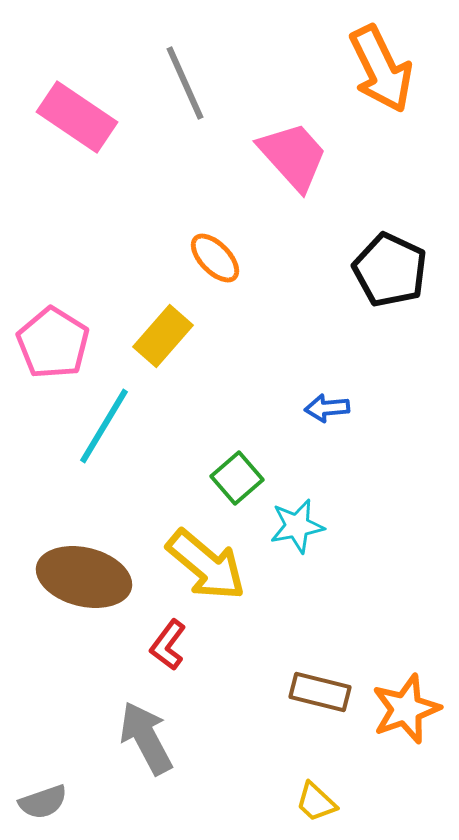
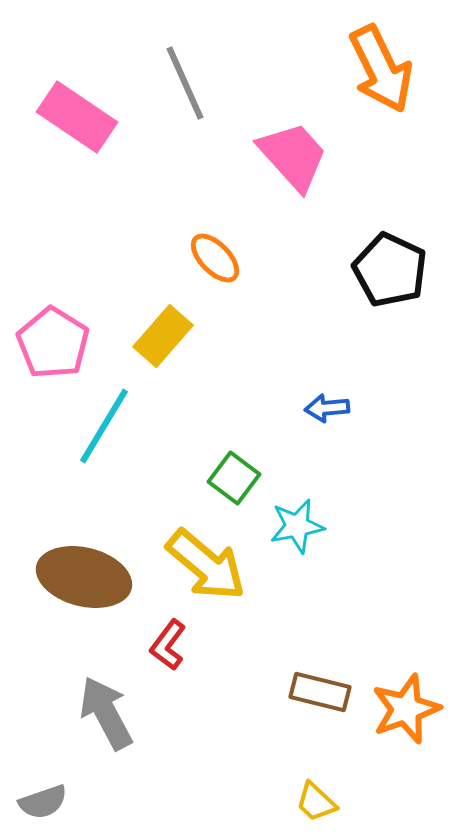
green square: moved 3 px left; rotated 12 degrees counterclockwise
gray arrow: moved 40 px left, 25 px up
